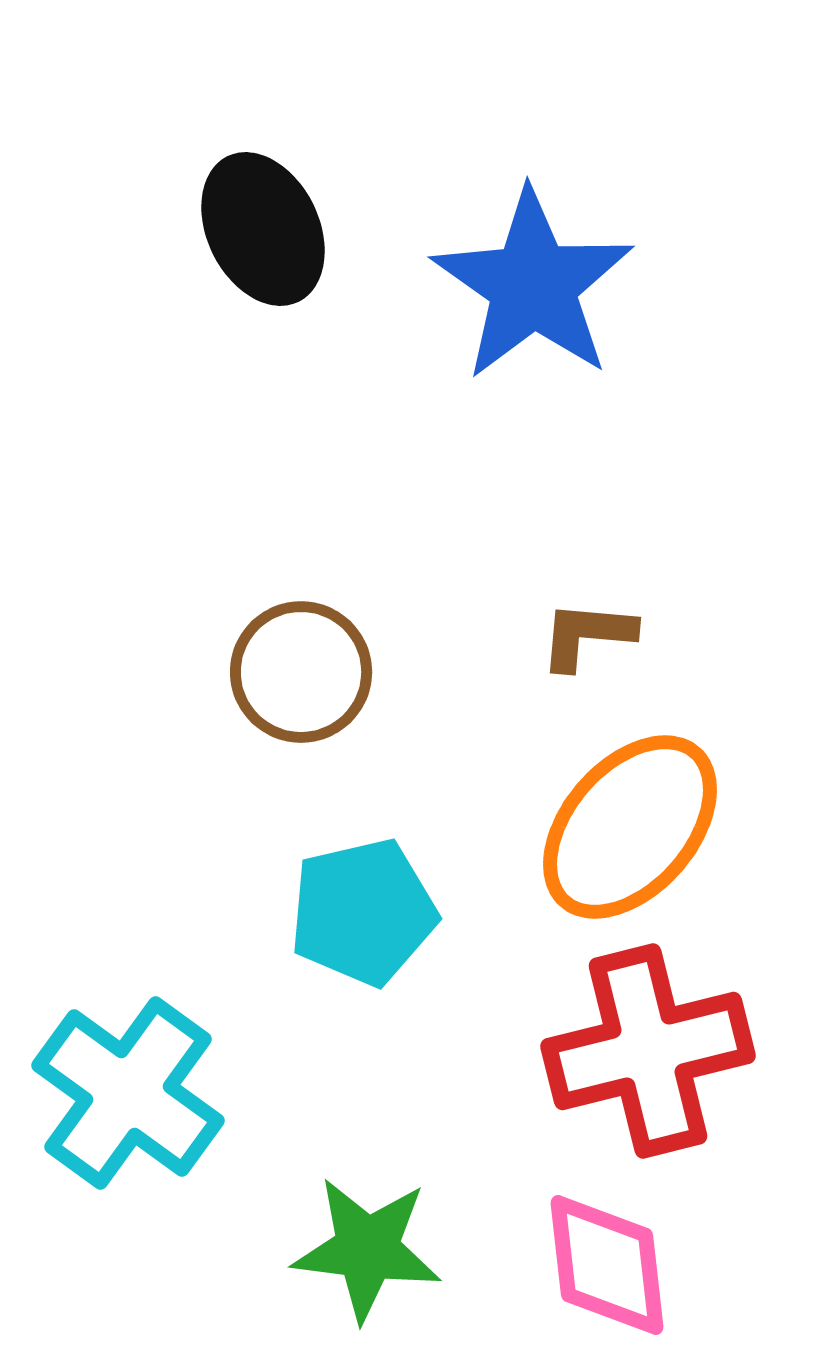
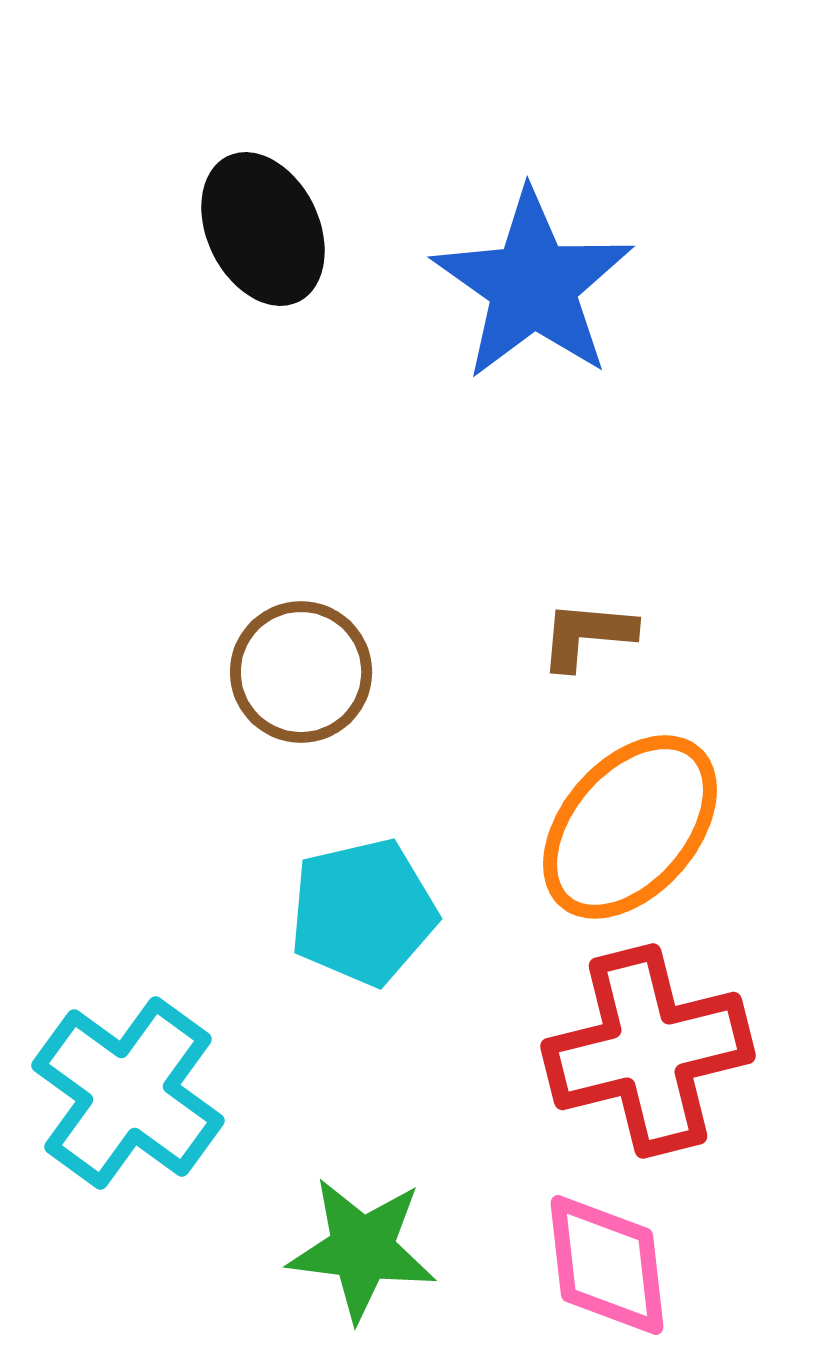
green star: moved 5 px left
